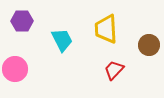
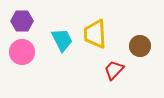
yellow trapezoid: moved 11 px left, 5 px down
brown circle: moved 9 px left, 1 px down
pink circle: moved 7 px right, 17 px up
